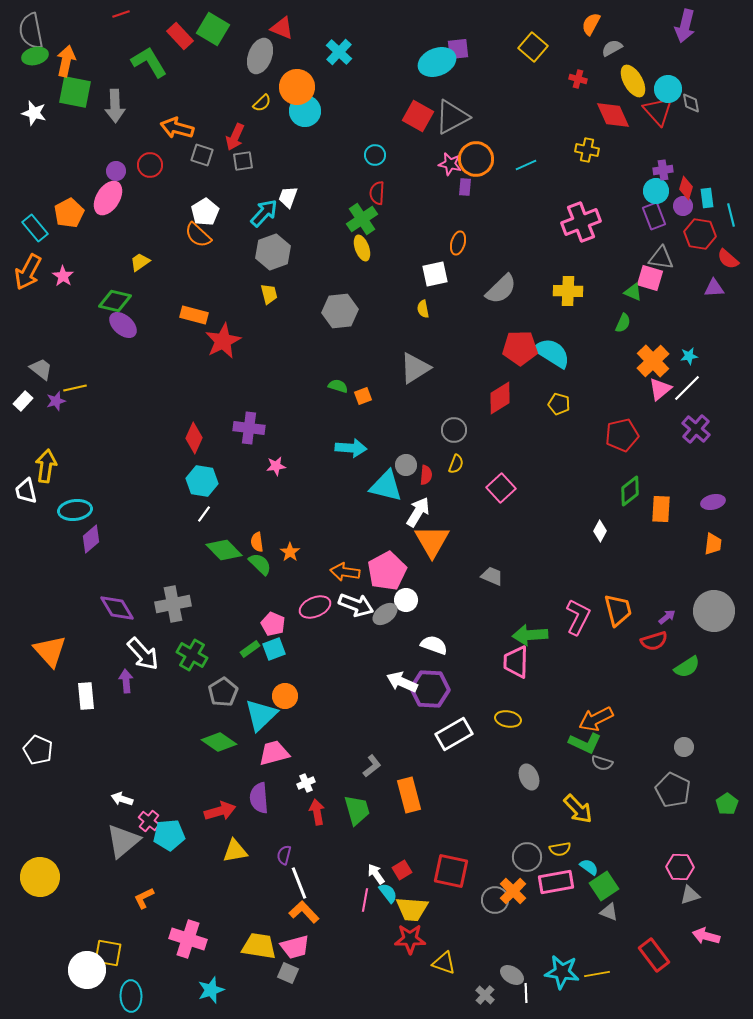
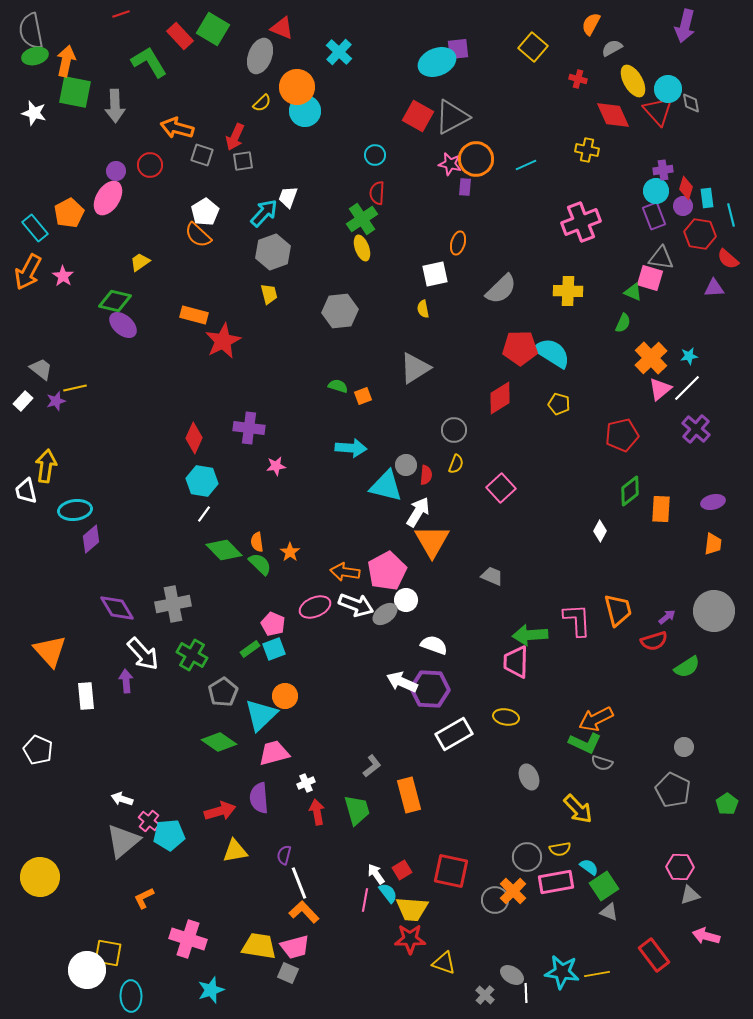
orange cross at (653, 361): moved 2 px left, 3 px up
pink L-shape at (578, 617): moved 1 px left, 3 px down; rotated 30 degrees counterclockwise
yellow ellipse at (508, 719): moved 2 px left, 2 px up
